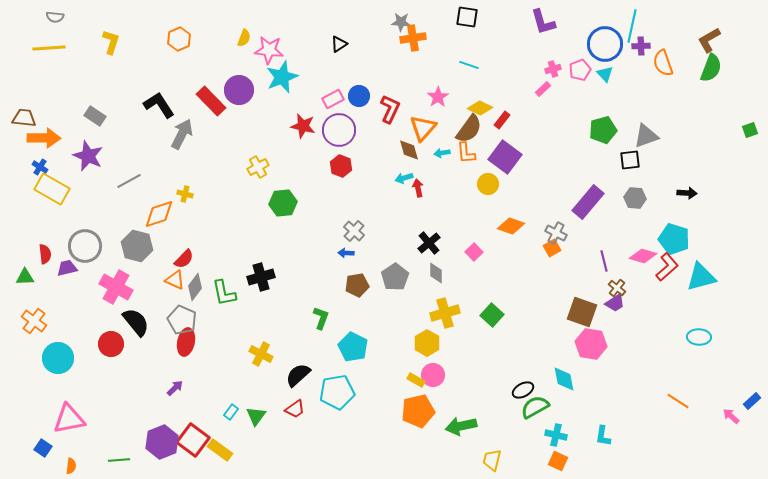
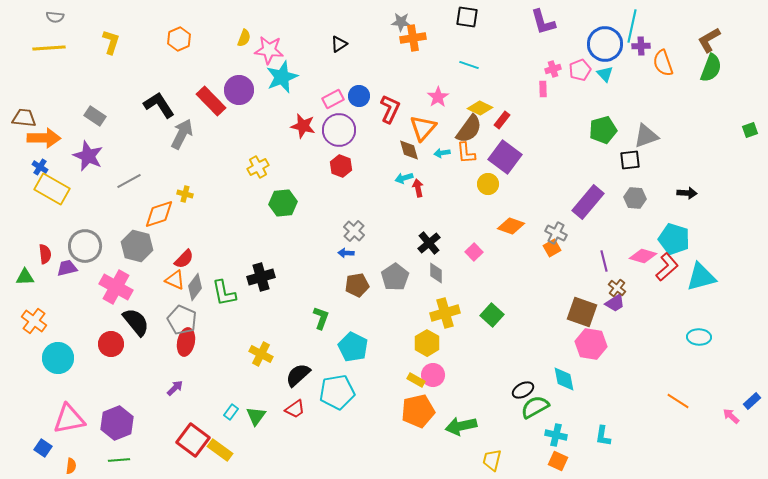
pink rectangle at (543, 89): rotated 49 degrees counterclockwise
purple hexagon at (162, 442): moved 45 px left, 19 px up
